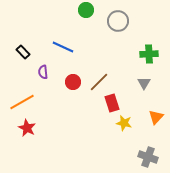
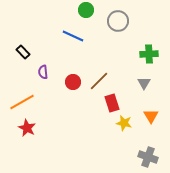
blue line: moved 10 px right, 11 px up
brown line: moved 1 px up
orange triangle: moved 5 px left, 1 px up; rotated 14 degrees counterclockwise
